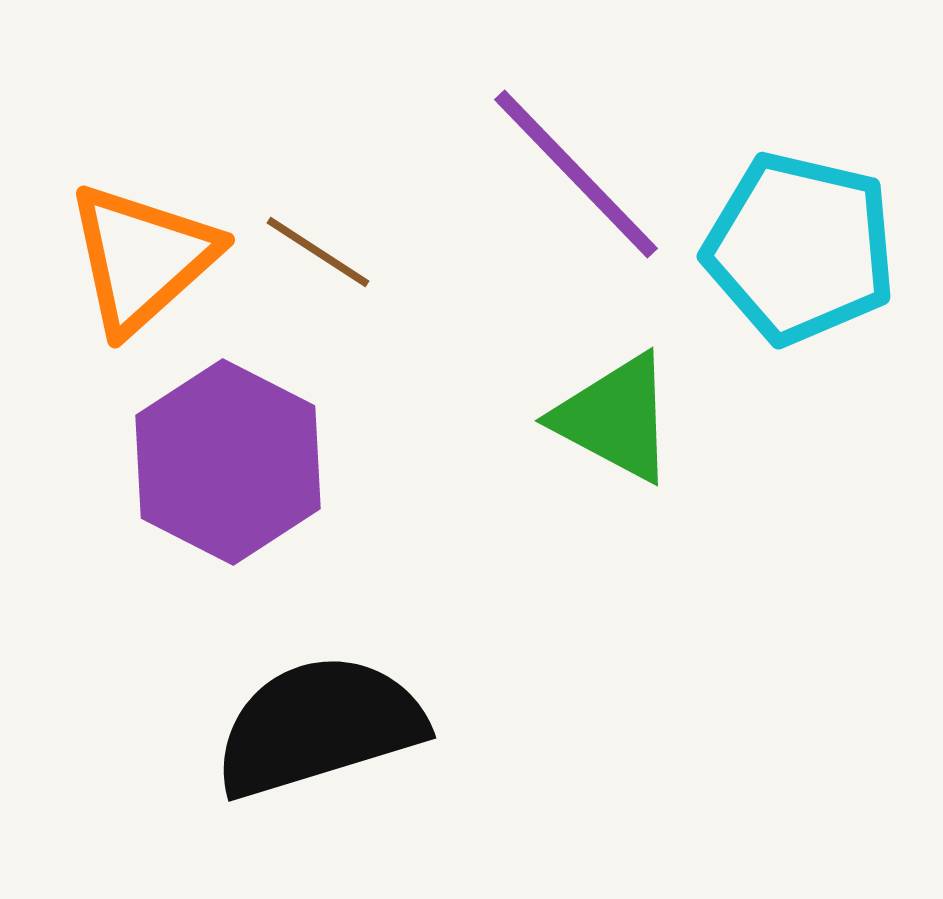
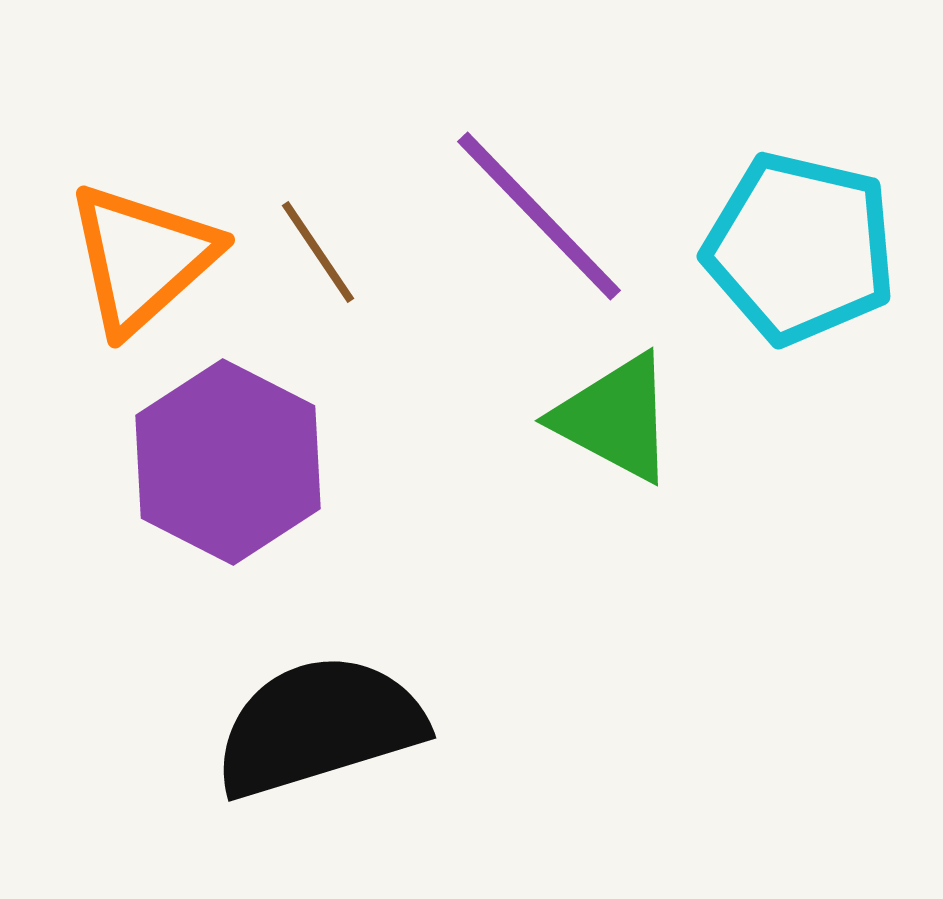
purple line: moved 37 px left, 42 px down
brown line: rotated 23 degrees clockwise
